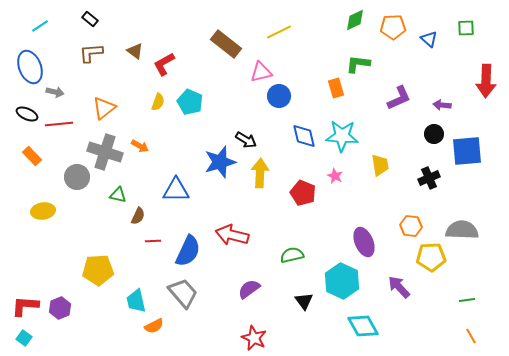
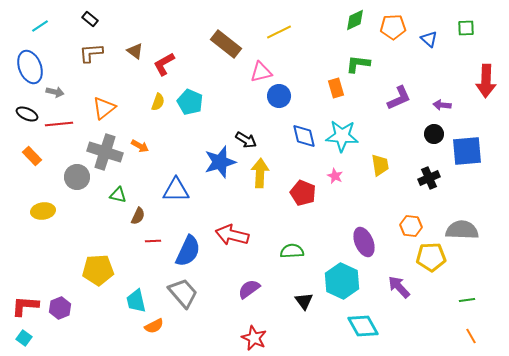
green semicircle at (292, 255): moved 4 px up; rotated 10 degrees clockwise
